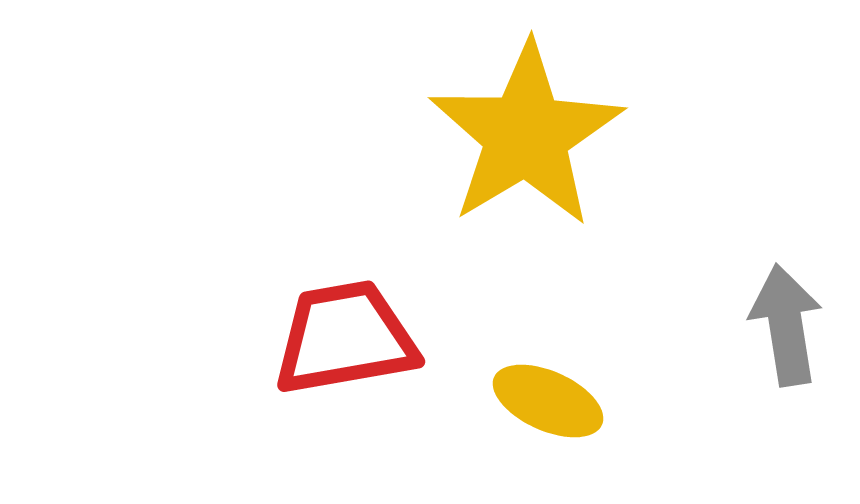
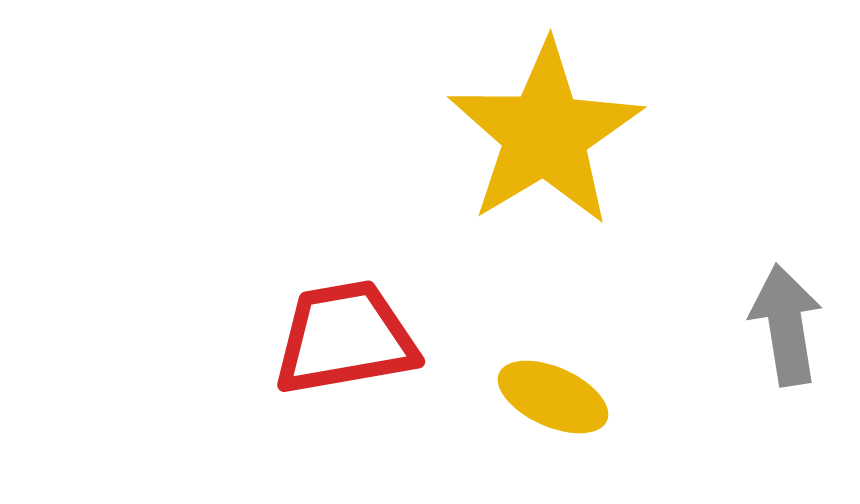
yellow star: moved 19 px right, 1 px up
yellow ellipse: moved 5 px right, 4 px up
